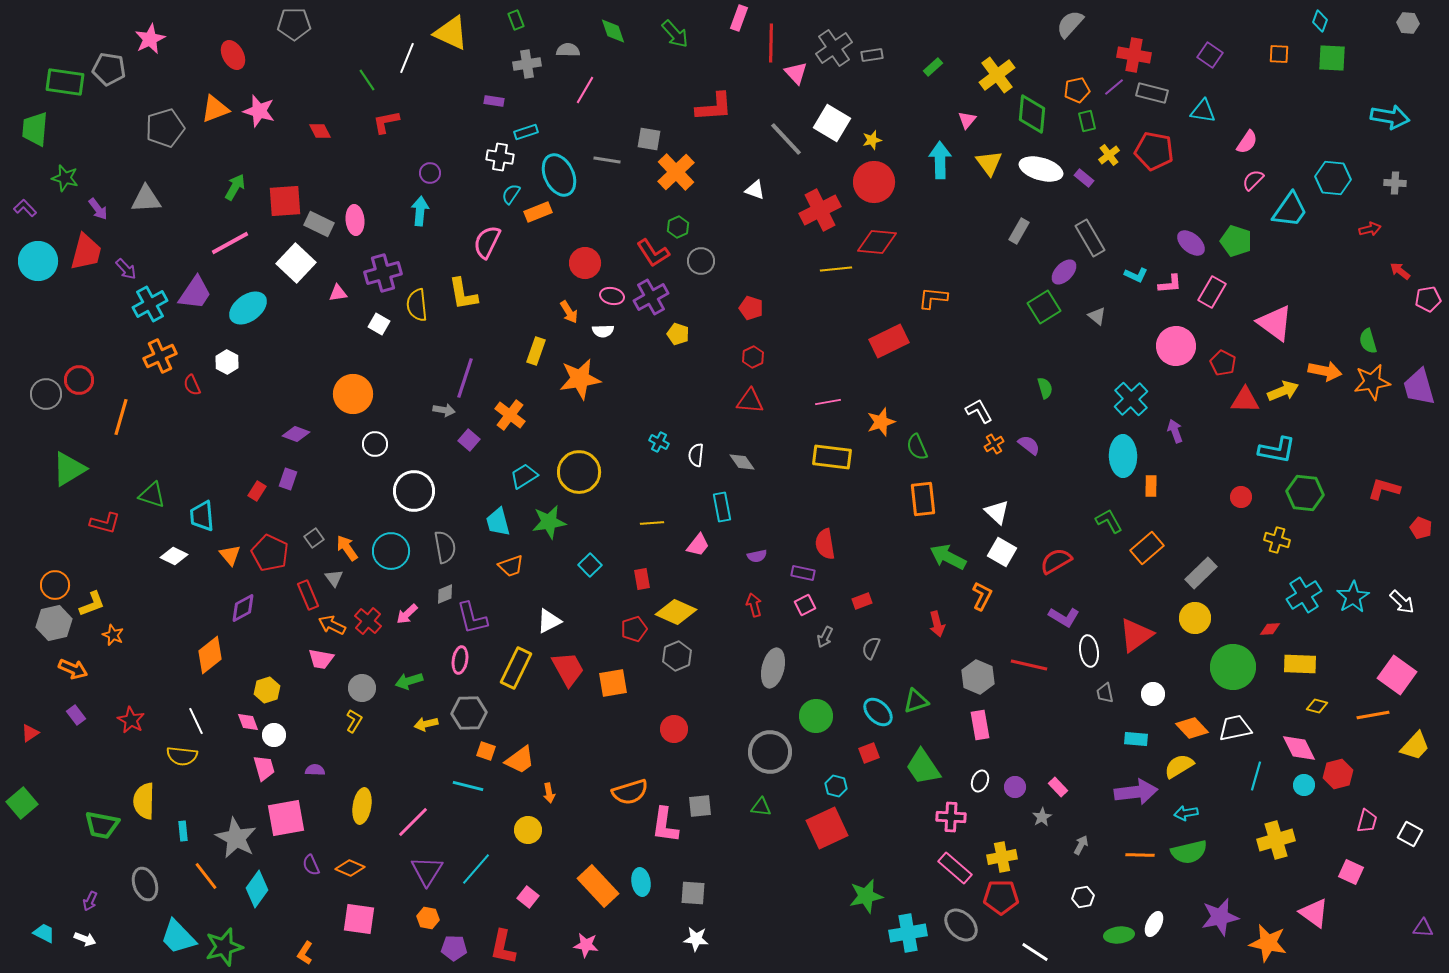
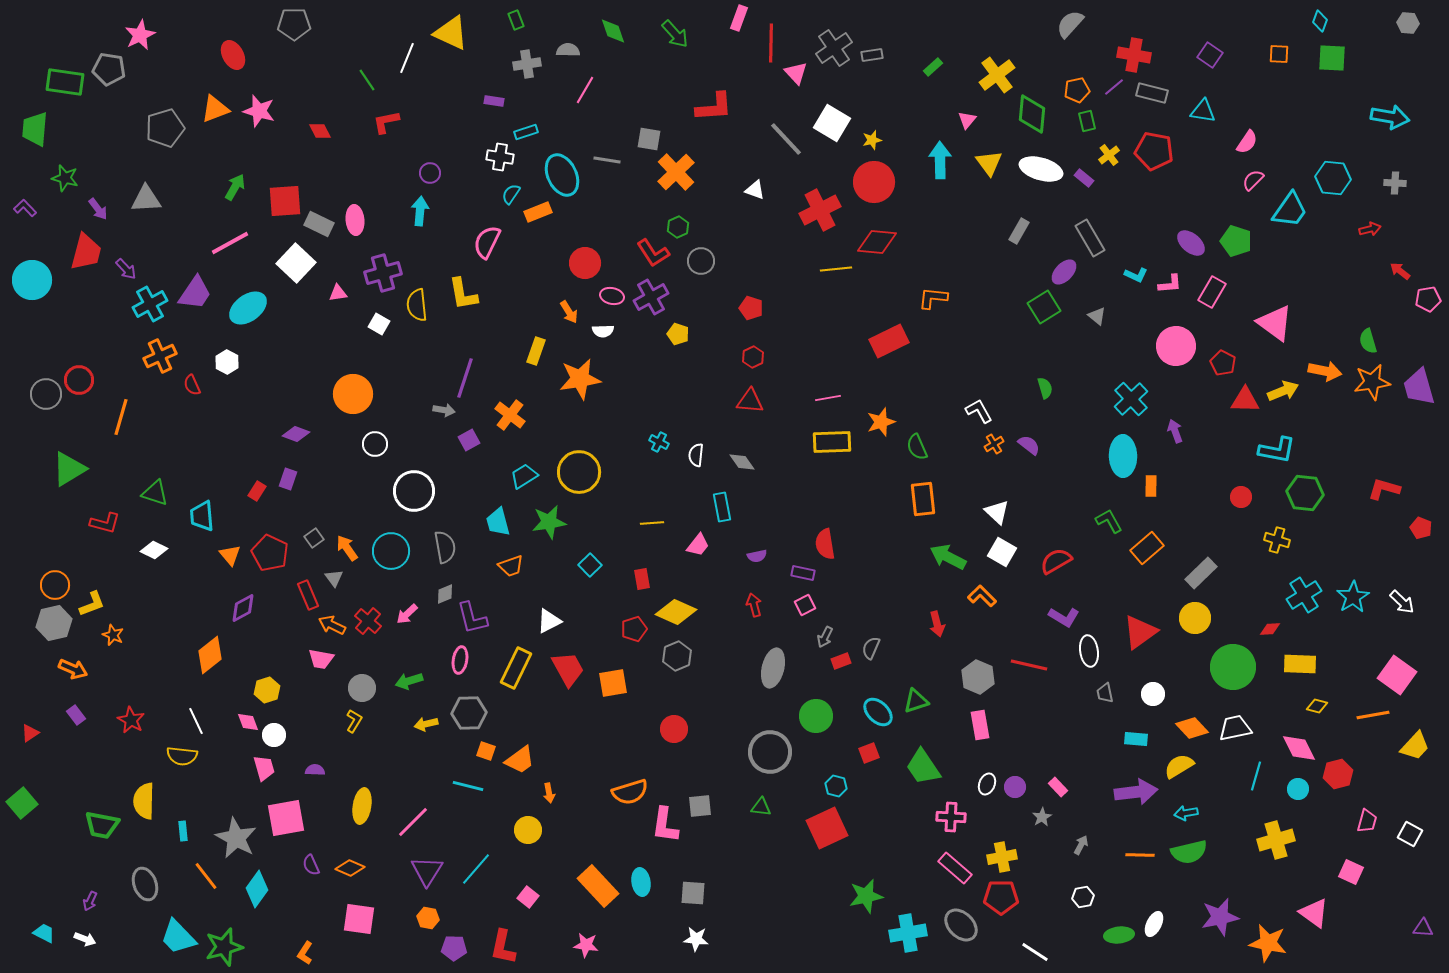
pink star at (150, 39): moved 10 px left, 4 px up
cyan ellipse at (559, 175): moved 3 px right
cyan circle at (38, 261): moved 6 px left, 19 px down
pink line at (828, 402): moved 4 px up
purple square at (469, 440): rotated 20 degrees clockwise
yellow rectangle at (832, 457): moved 15 px up; rotated 9 degrees counterclockwise
green triangle at (152, 495): moved 3 px right, 2 px up
white diamond at (174, 556): moved 20 px left, 6 px up
orange L-shape at (982, 596): rotated 72 degrees counterclockwise
red rectangle at (862, 601): moved 21 px left, 60 px down
red triangle at (1136, 635): moved 4 px right, 3 px up
white ellipse at (980, 781): moved 7 px right, 3 px down
cyan circle at (1304, 785): moved 6 px left, 4 px down
